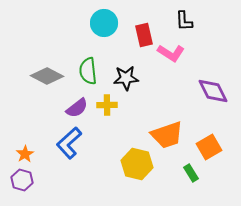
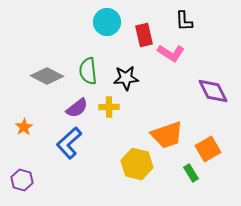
cyan circle: moved 3 px right, 1 px up
yellow cross: moved 2 px right, 2 px down
orange square: moved 1 px left, 2 px down
orange star: moved 1 px left, 27 px up
